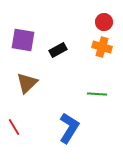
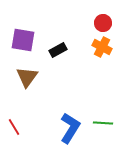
red circle: moved 1 px left, 1 px down
orange cross: rotated 12 degrees clockwise
brown triangle: moved 6 px up; rotated 10 degrees counterclockwise
green line: moved 6 px right, 29 px down
blue L-shape: moved 1 px right
